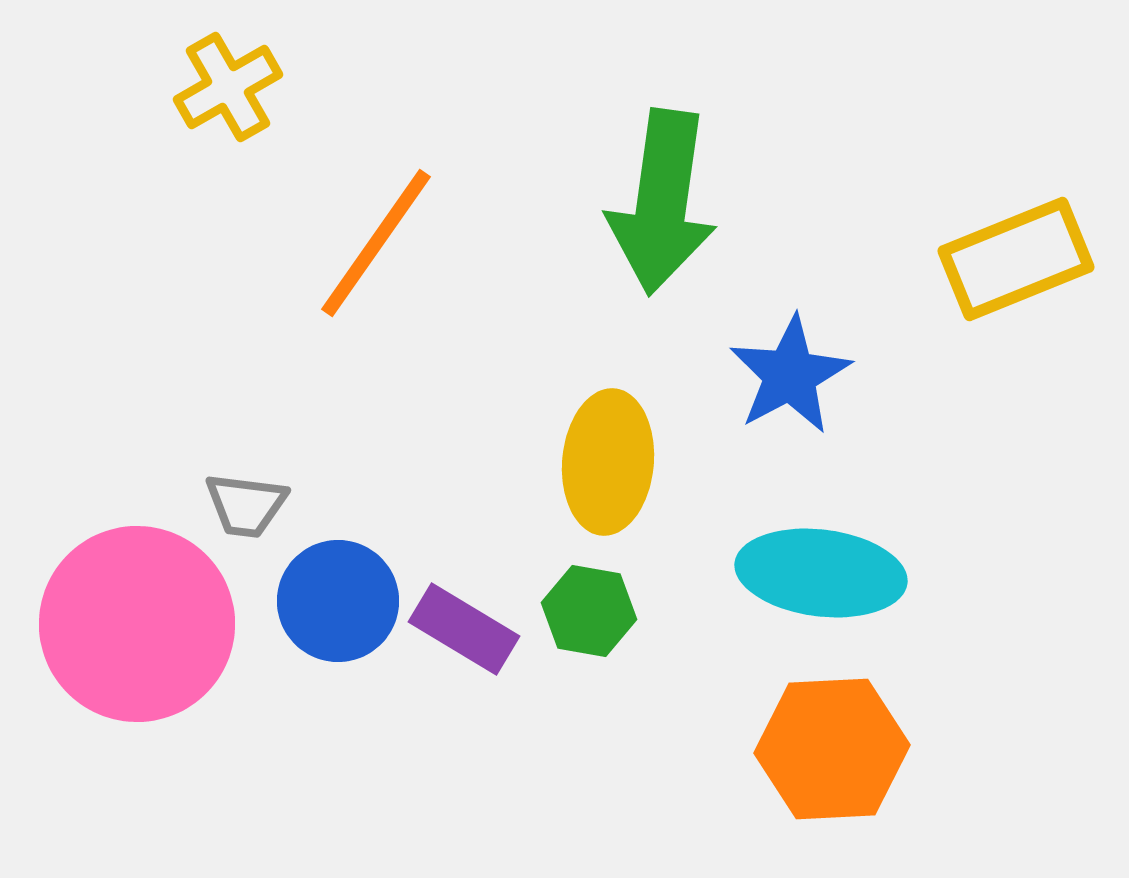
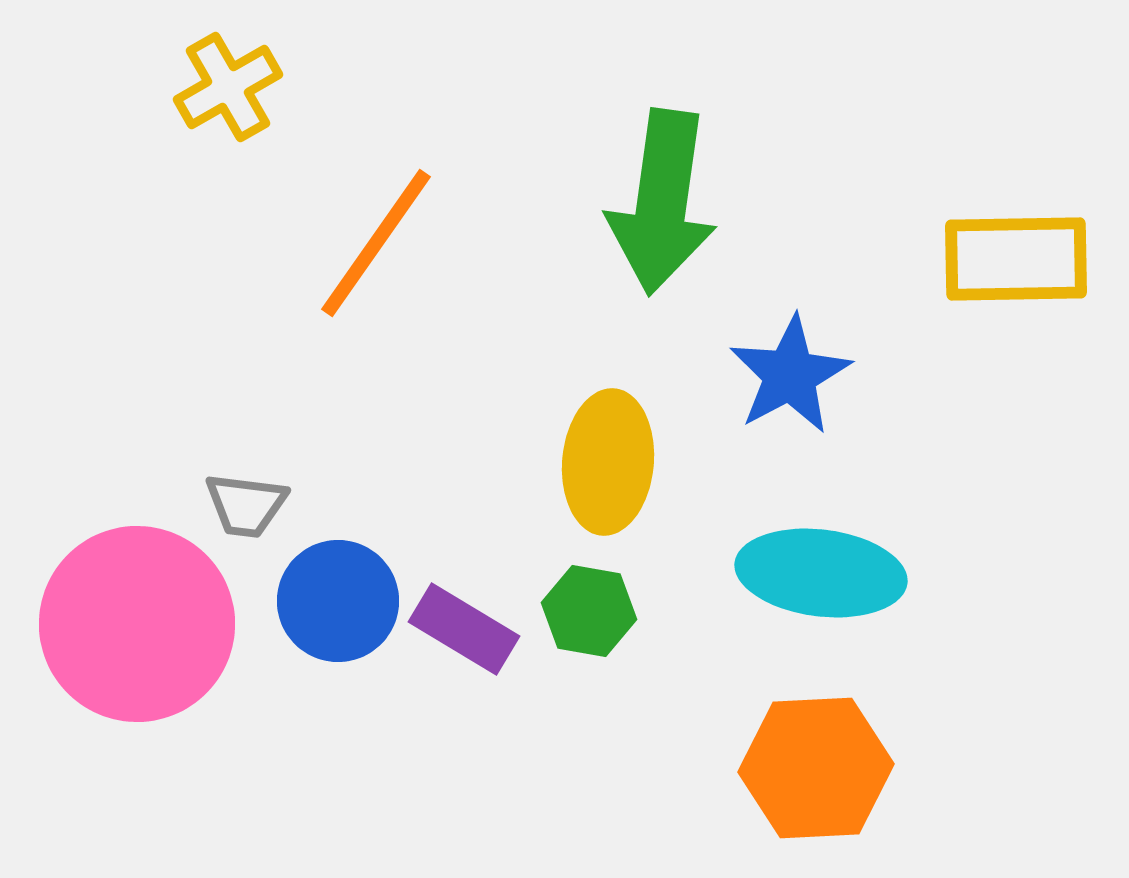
yellow rectangle: rotated 21 degrees clockwise
orange hexagon: moved 16 px left, 19 px down
